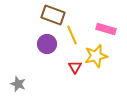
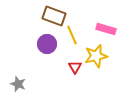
brown rectangle: moved 1 px right, 1 px down
